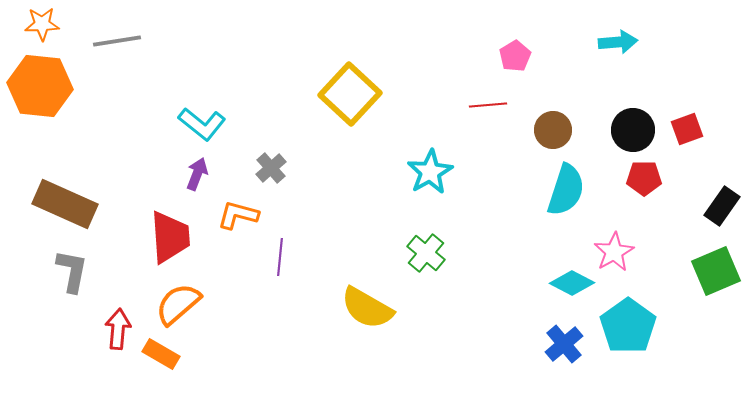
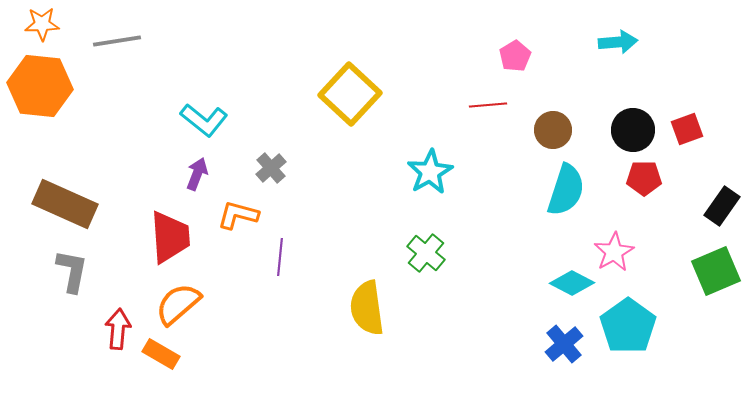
cyan L-shape: moved 2 px right, 4 px up
yellow semicircle: rotated 52 degrees clockwise
